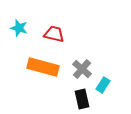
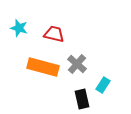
gray cross: moved 5 px left, 5 px up
